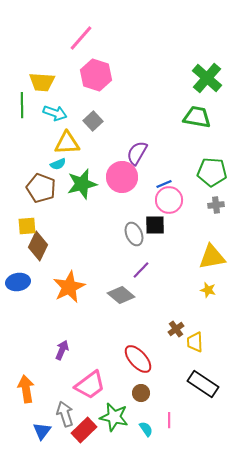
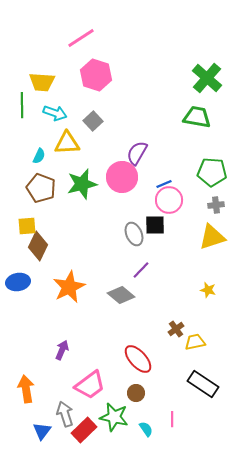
pink line at (81, 38): rotated 16 degrees clockwise
cyan semicircle at (58, 164): moved 19 px left, 8 px up; rotated 42 degrees counterclockwise
yellow triangle at (212, 257): moved 20 px up; rotated 8 degrees counterclockwise
yellow trapezoid at (195, 342): rotated 80 degrees clockwise
brown circle at (141, 393): moved 5 px left
pink line at (169, 420): moved 3 px right, 1 px up
